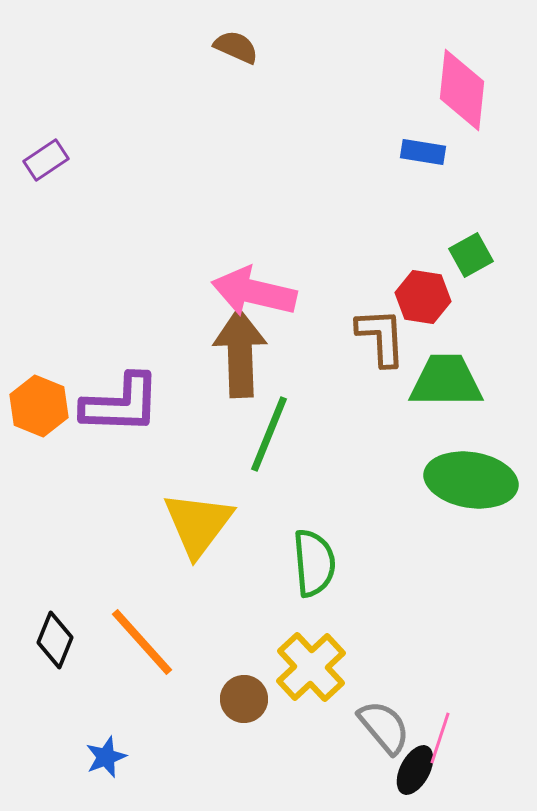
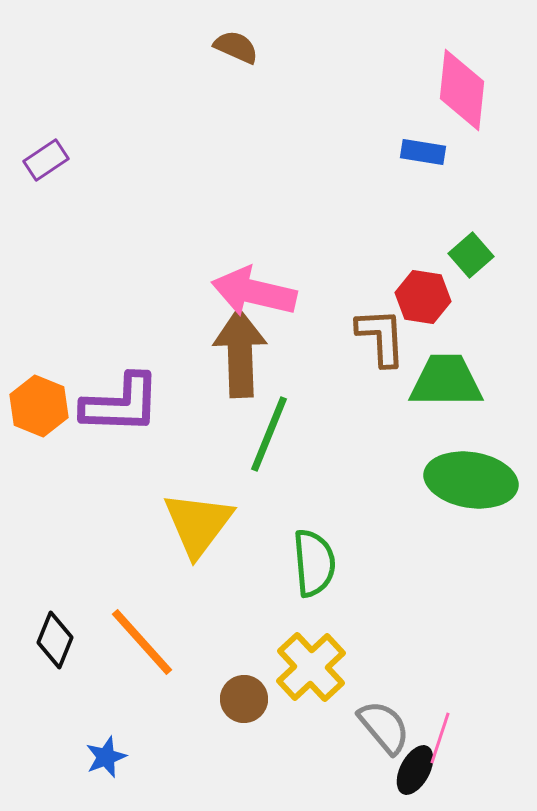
green square: rotated 12 degrees counterclockwise
